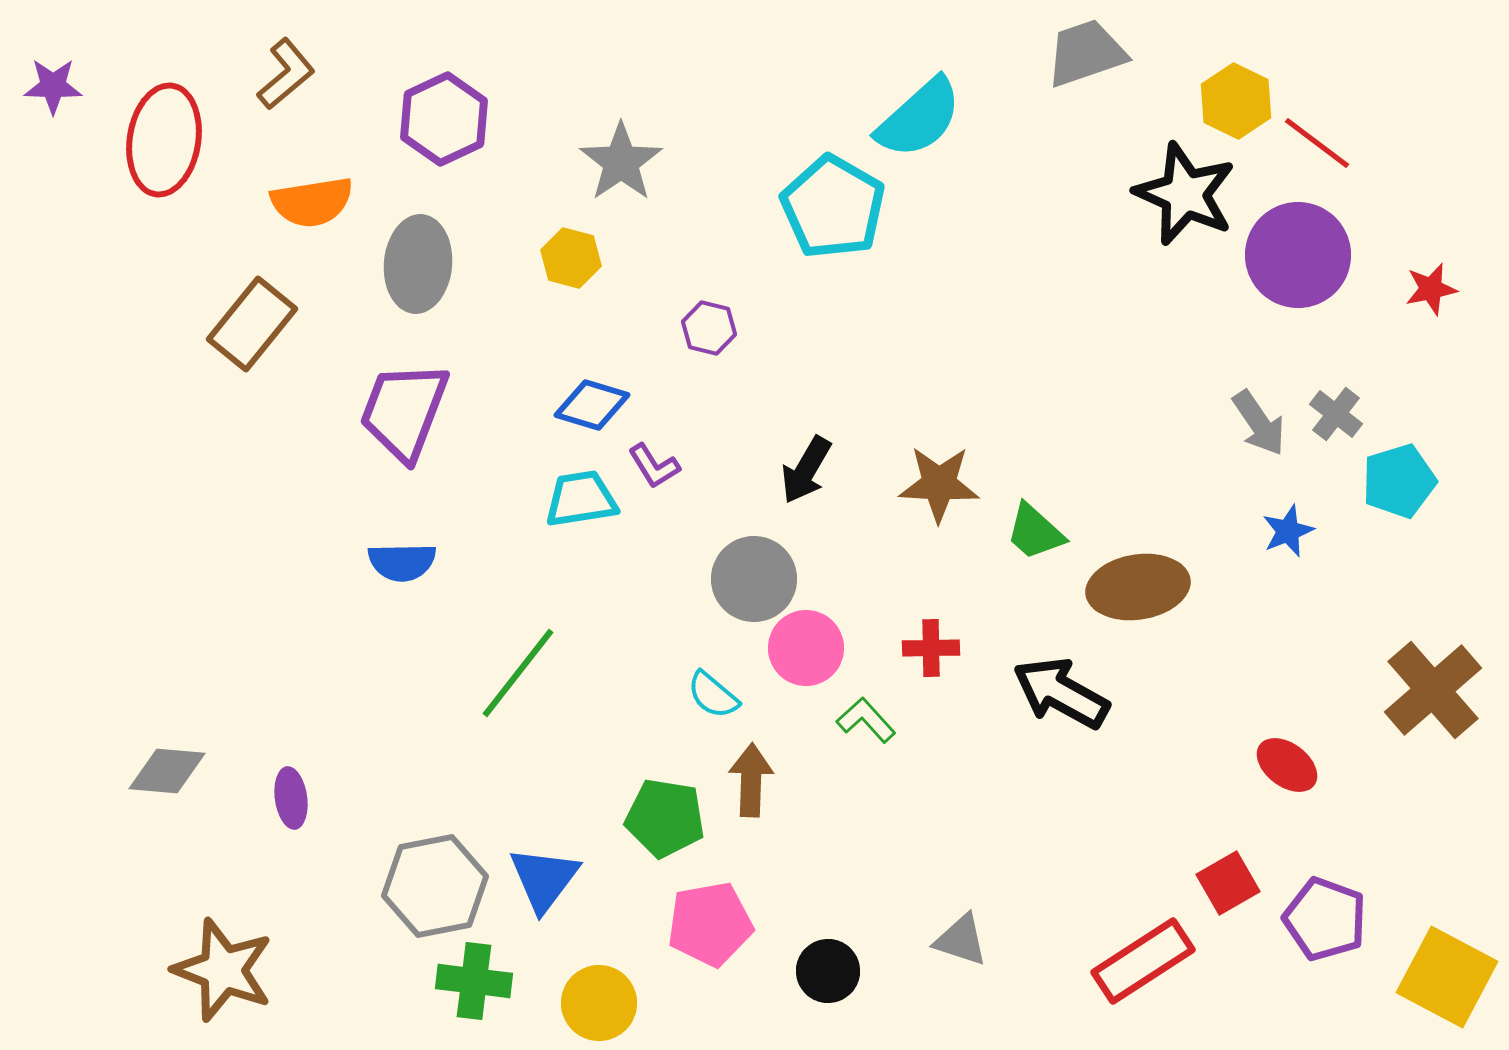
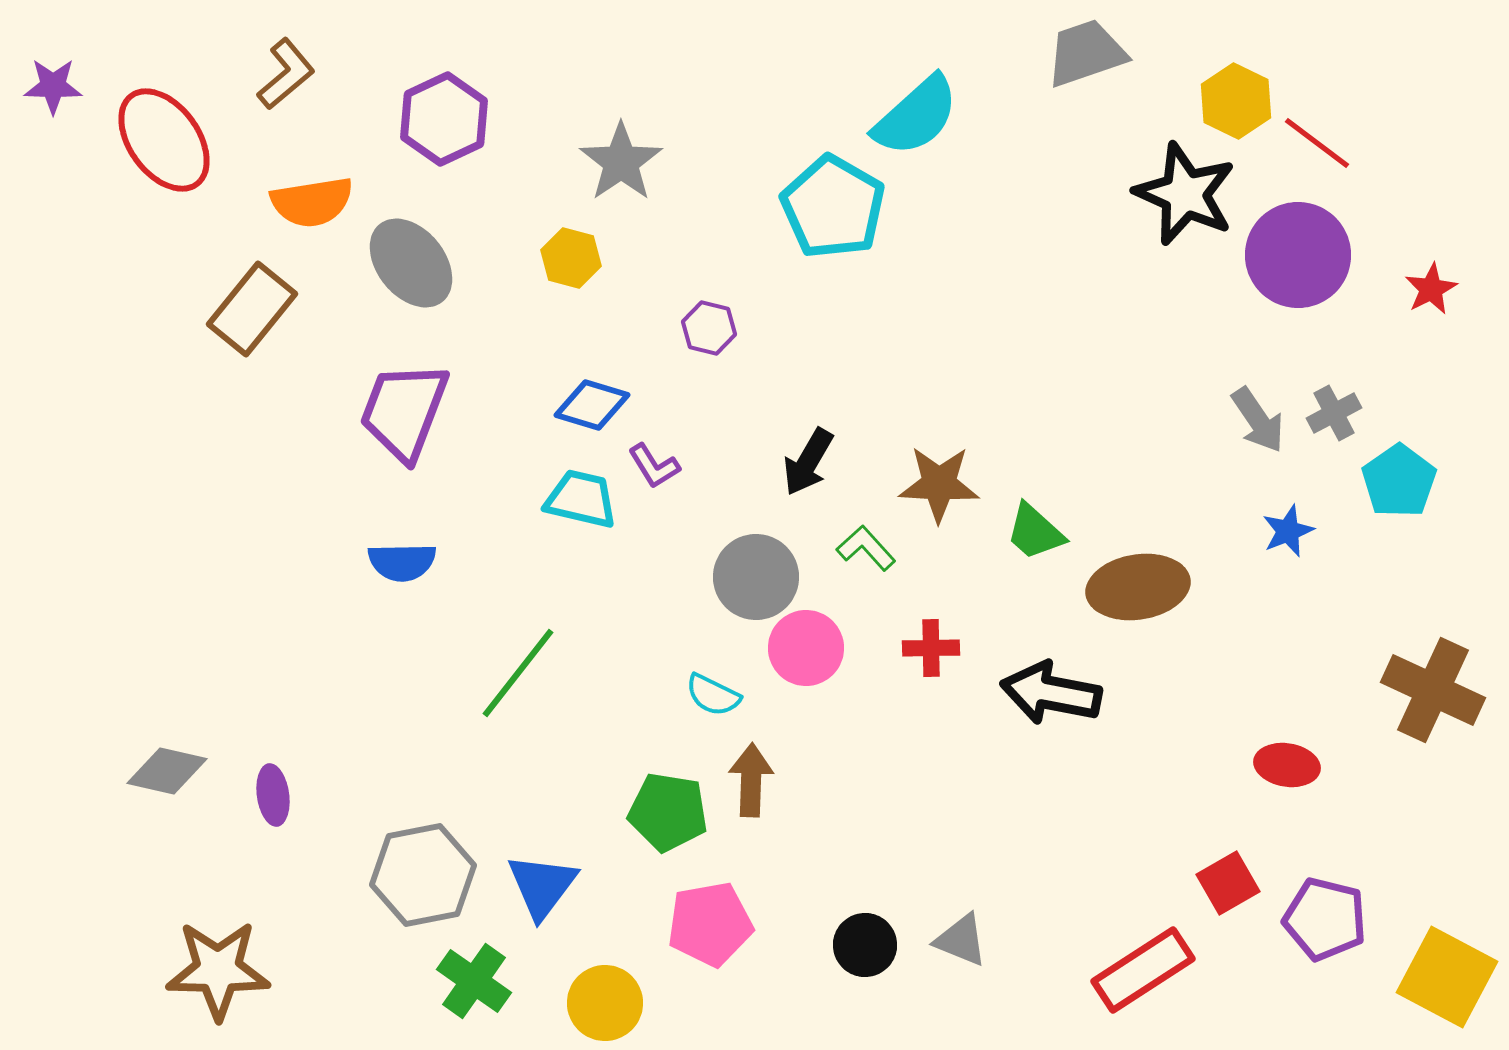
cyan semicircle at (919, 118): moved 3 px left, 2 px up
red ellipse at (164, 140): rotated 45 degrees counterclockwise
gray ellipse at (418, 264): moved 7 px left, 1 px up; rotated 44 degrees counterclockwise
red star at (1431, 289): rotated 16 degrees counterclockwise
brown rectangle at (252, 324): moved 15 px up
gray cross at (1336, 414): moved 2 px left, 1 px up; rotated 24 degrees clockwise
gray arrow at (1259, 423): moved 1 px left, 3 px up
black arrow at (806, 470): moved 2 px right, 8 px up
cyan pentagon at (1399, 481): rotated 18 degrees counterclockwise
cyan trapezoid at (581, 499): rotated 22 degrees clockwise
gray circle at (754, 579): moved 2 px right, 2 px up
brown cross at (1433, 690): rotated 24 degrees counterclockwise
black arrow at (1061, 693): moved 10 px left; rotated 18 degrees counterclockwise
cyan semicircle at (713, 695): rotated 14 degrees counterclockwise
green L-shape at (866, 720): moved 172 px up
red ellipse at (1287, 765): rotated 28 degrees counterclockwise
gray diamond at (167, 771): rotated 8 degrees clockwise
purple ellipse at (291, 798): moved 18 px left, 3 px up
green pentagon at (665, 818): moved 3 px right, 6 px up
blue triangle at (544, 879): moved 2 px left, 7 px down
gray hexagon at (435, 886): moved 12 px left, 11 px up
purple pentagon at (1325, 919): rotated 6 degrees counterclockwise
gray triangle at (961, 940): rotated 4 degrees clockwise
red rectangle at (1143, 961): moved 9 px down
brown star at (223, 970): moved 5 px left; rotated 20 degrees counterclockwise
black circle at (828, 971): moved 37 px right, 26 px up
green cross at (474, 981): rotated 28 degrees clockwise
yellow circle at (599, 1003): moved 6 px right
